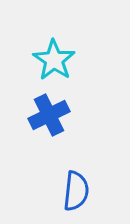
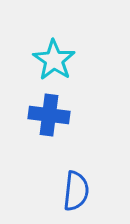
blue cross: rotated 33 degrees clockwise
